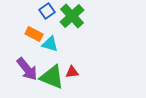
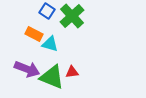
blue square: rotated 21 degrees counterclockwise
purple arrow: rotated 30 degrees counterclockwise
